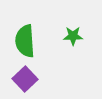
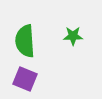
purple square: rotated 25 degrees counterclockwise
